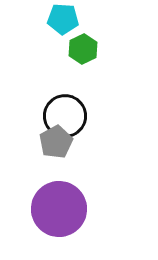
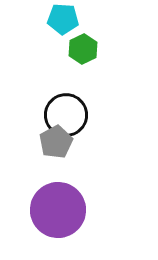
black circle: moved 1 px right, 1 px up
purple circle: moved 1 px left, 1 px down
